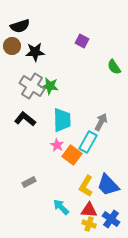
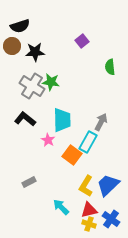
purple square: rotated 24 degrees clockwise
green semicircle: moved 4 px left; rotated 28 degrees clockwise
green star: moved 1 px right, 4 px up
pink star: moved 9 px left, 5 px up
blue trapezoid: rotated 90 degrees clockwise
red triangle: rotated 18 degrees counterclockwise
